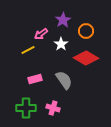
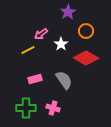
purple star: moved 5 px right, 8 px up
